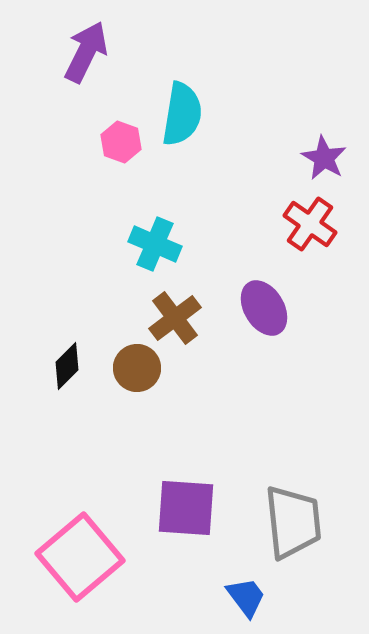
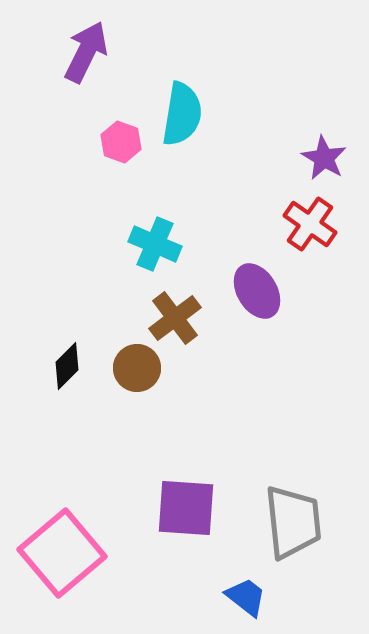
purple ellipse: moved 7 px left, 17 px up
pink square: moved 18 px left, 4 px up
blue trapezoid: rotated 15 degrees counterclockwise
